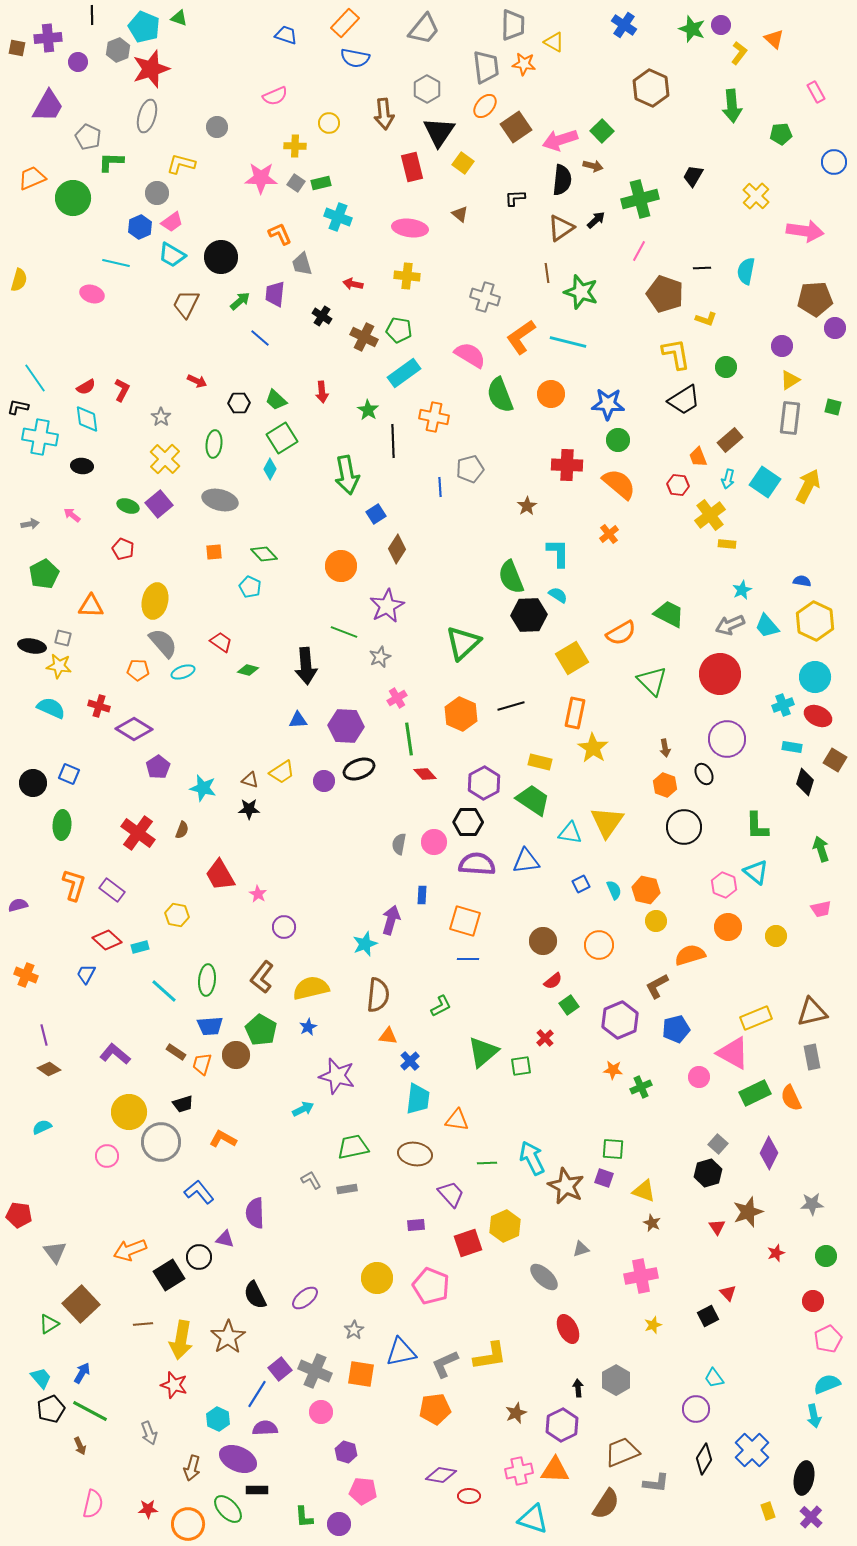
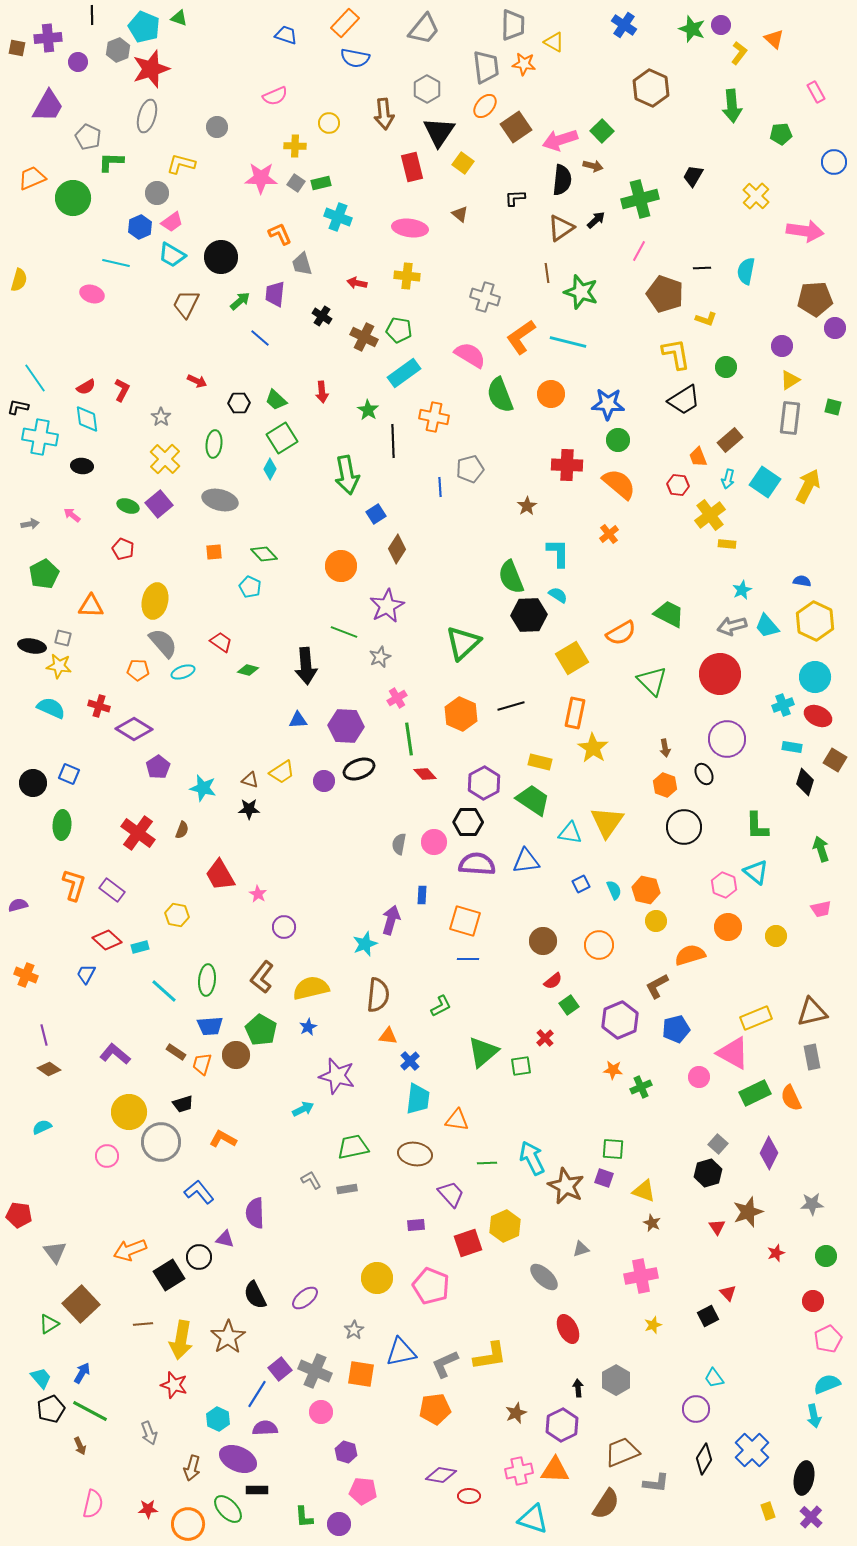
red arrow at (353, 284): moved 4 px right, 1 px up
gray arrow at (730, 625): moved 2 px right, 1 px down; rotated 8 degrees clockwise
